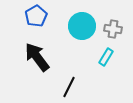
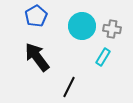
gray cross: moved 1 px left
cyan rectangle: moved 3 px left
